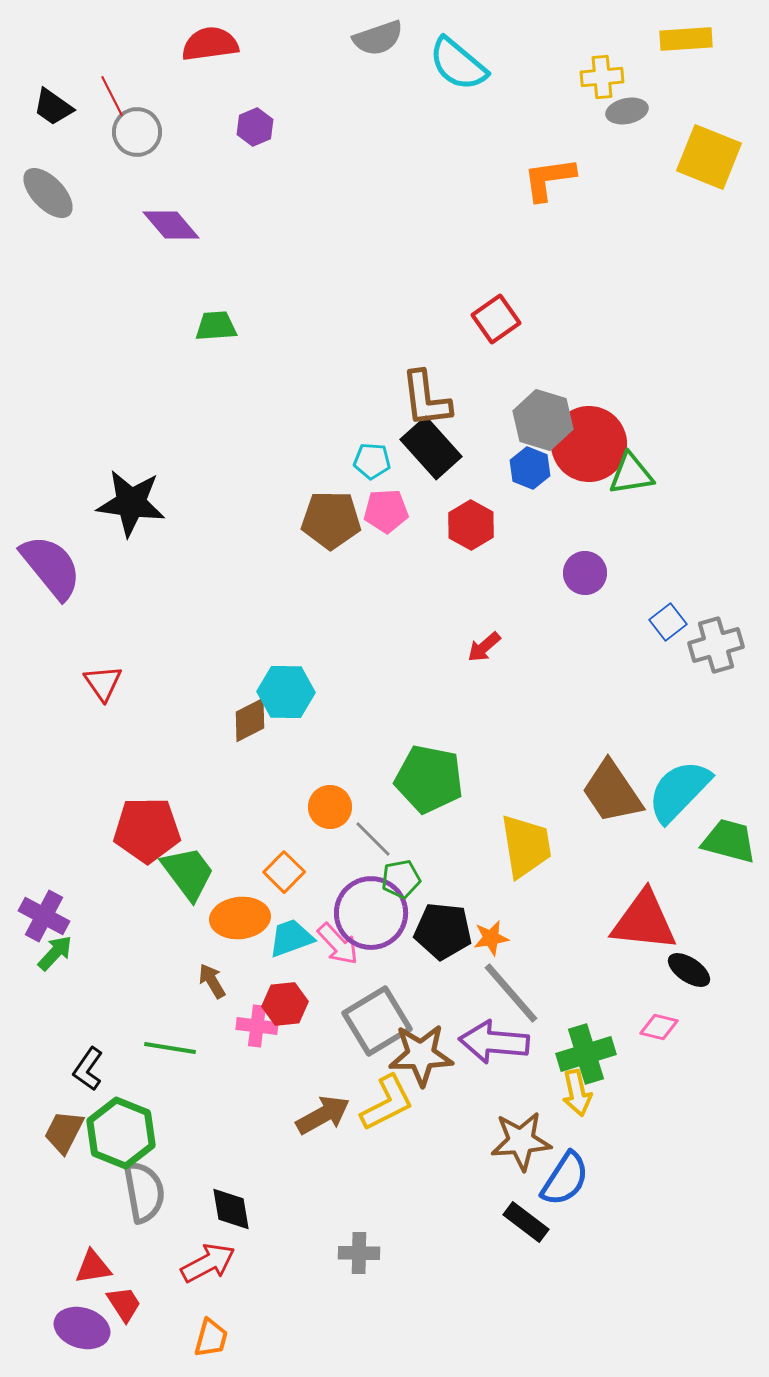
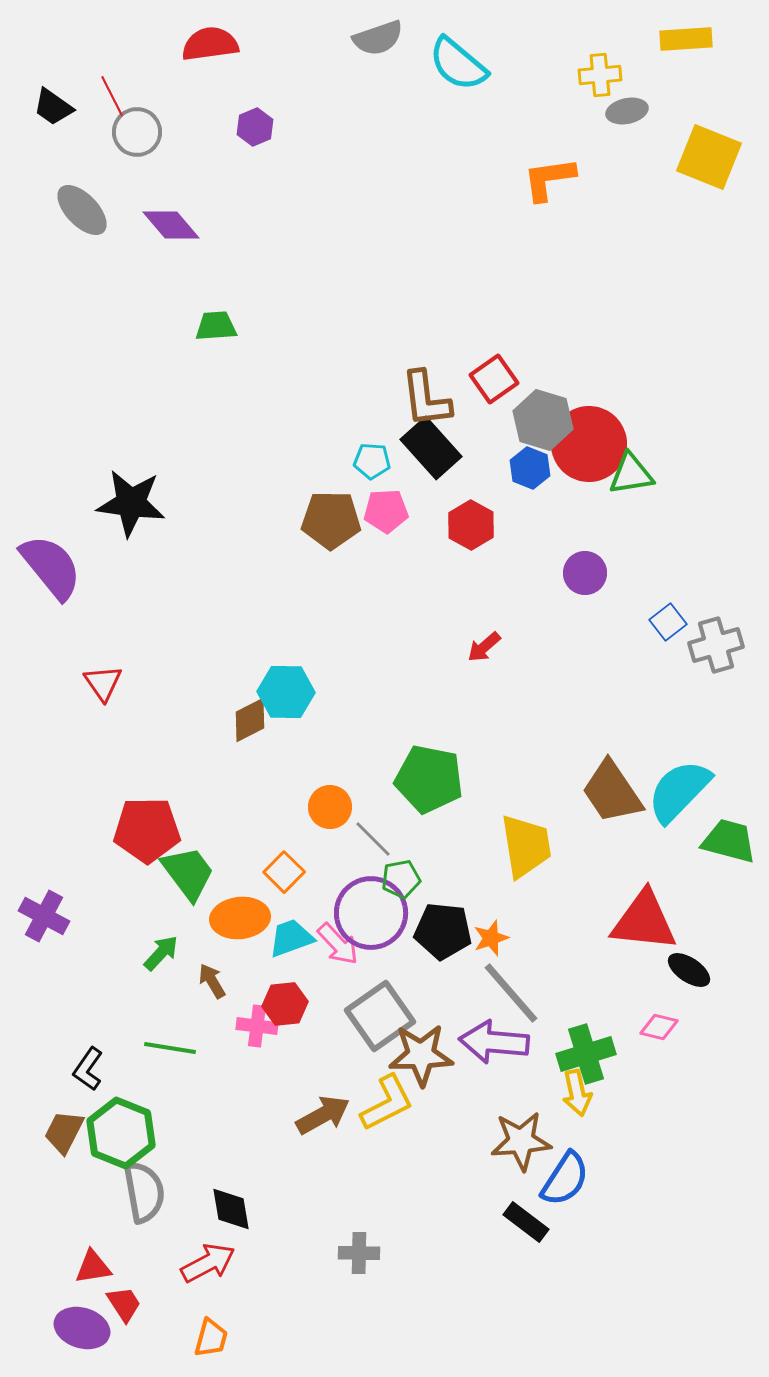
yellow cross at (602, 77): moved 2 px left, 2 px up
gray ellipse at (48, 193): moved 34 px right, 17 px down
red square at (496, 319): moved 2 px left, 60 px down
orange star at (491, 938): rotated 9 degrees counterclockwise
green arrow at (55, 953): moved 106 px right
gray square at (377, 1021): moved 3 px right, 5 px up; rotated 4 degrees counterclockwise
